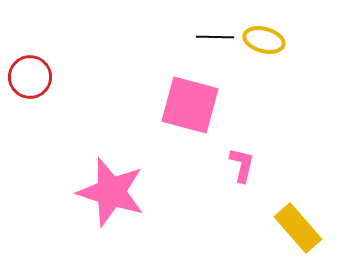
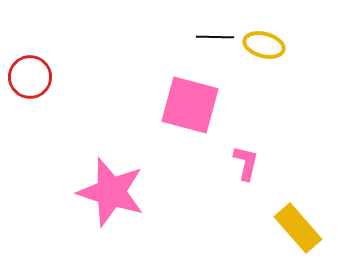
yellow ellipse: moved 5 px down
pink L-shape: moved 4 px right, 2 px up
